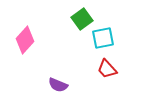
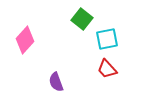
green square: rotated 15 degrees counterclockwise
cyan square: moved 4 px right, 1 px down
purple semicircle: moved 2 px left, 3 px up; rotated 48 degrees clockwise
